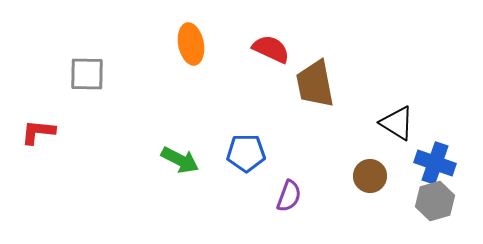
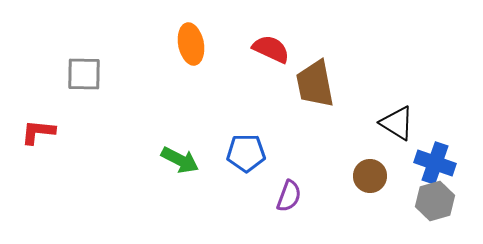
gray square: moved 3 px left
